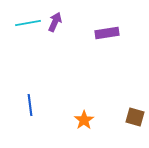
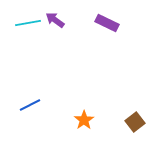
purple arrow: moved 2 px up; rotated 78 degrees counterclockwise
purple rectangle: moved 10 px up; rotated 35 degrees clockwise
blue line: rotated 70 degrees clockwise
brown square: moved 5 px down; rotated 36 degrees clockwise
